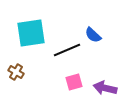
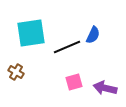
blue semicircle: rotated 108 degrees counterclockwise
black line: moved 3 px up
